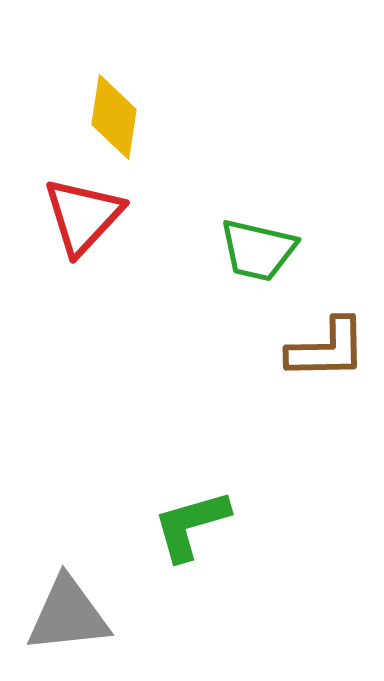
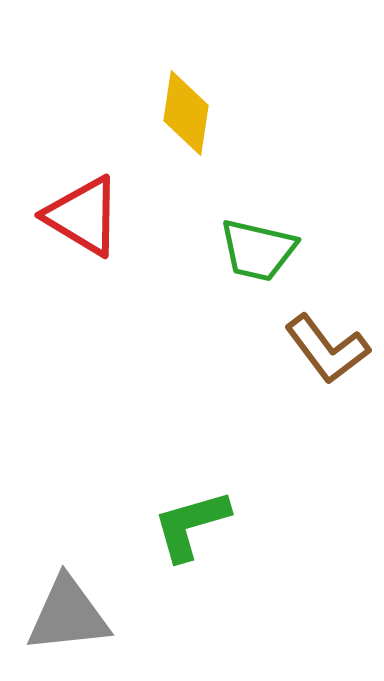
yellow diamond: moved 72 px right, 4 px up
red triangle: rotated 42 degrees counterclockwise
brown L-shape: rotated 54 degrees clockwise
